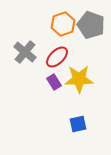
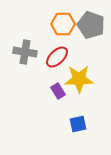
orange hexagon: rotated 20 degrees clockwise
gray cross: rotated 30 degrees counterclockwise
purple rectangle: moved 4 px right, 9 px down
